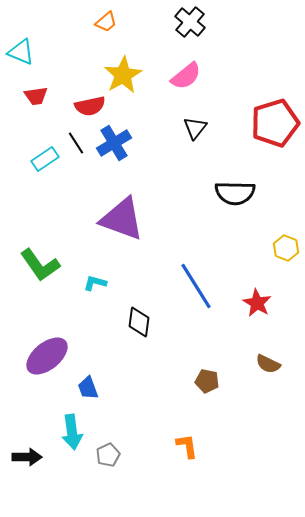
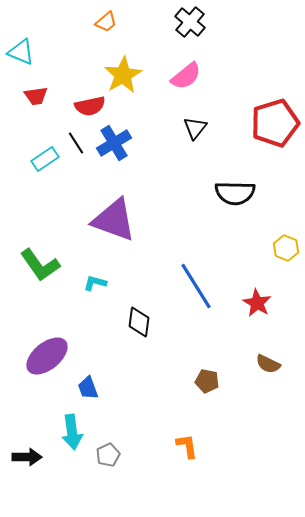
purple triangle: moved 8 px left, 1 px down
